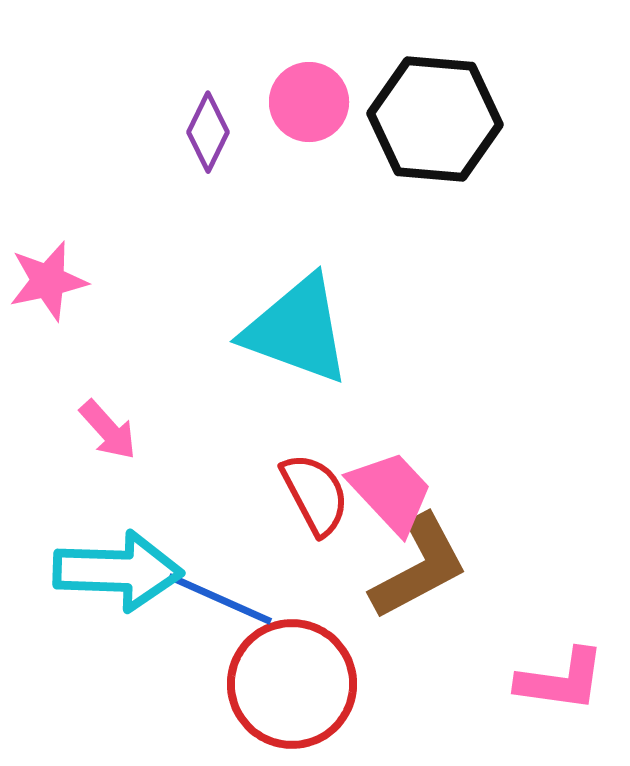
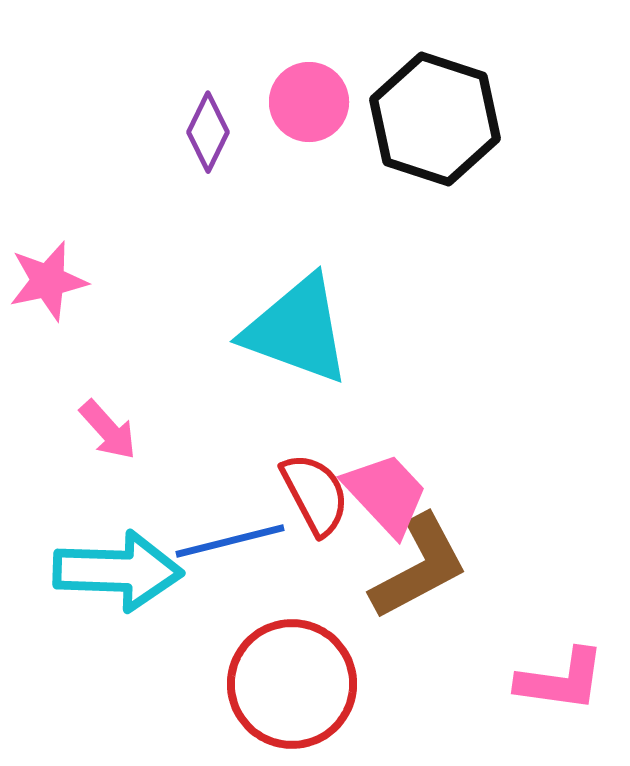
black hexagon: rotated 13 degrees clockwise
pink trapezoid: moved 5 px left, 2 px down
blue line: moved 10 px right, 58 px up; rotated 38 degrees counterclockwise
